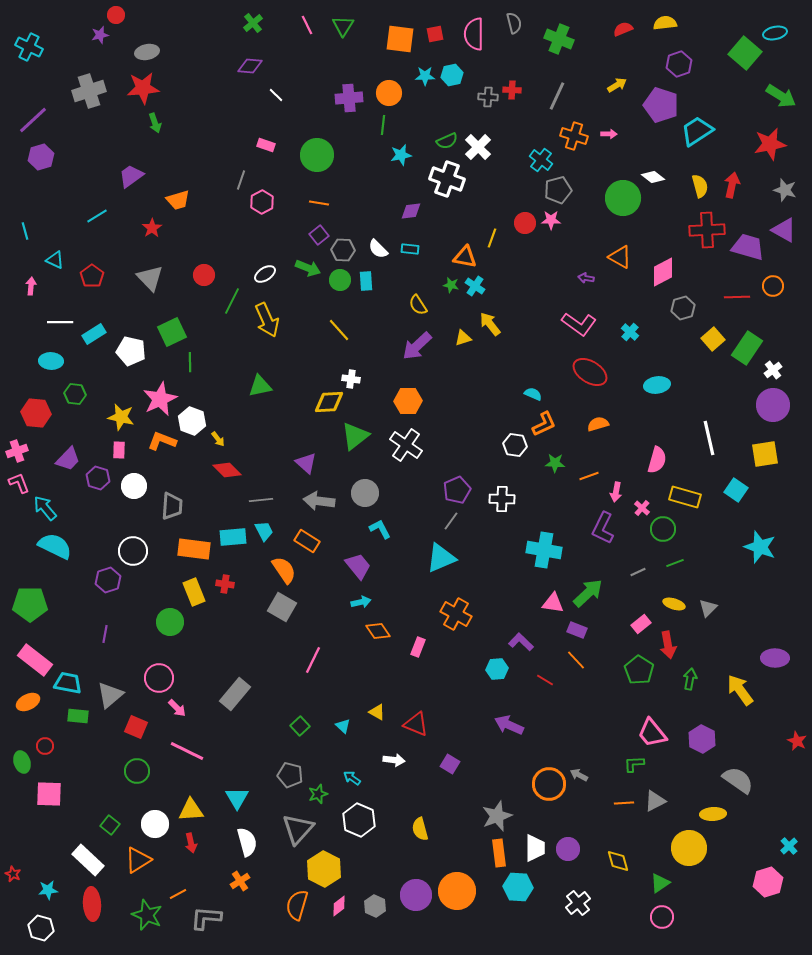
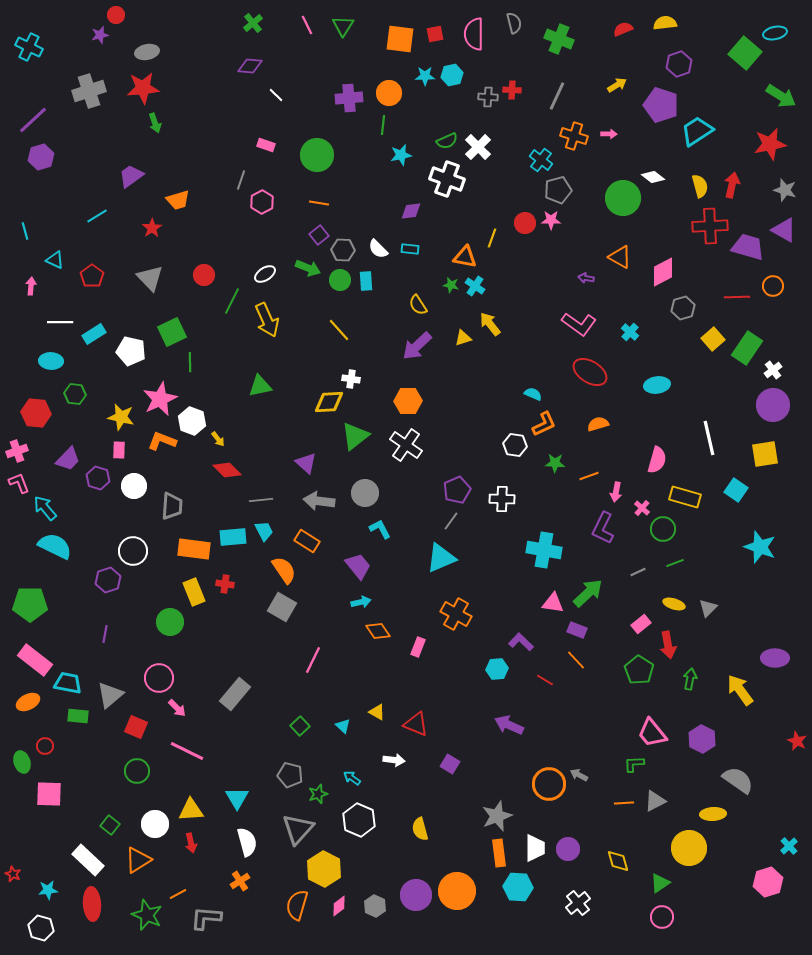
red cross at (707, 230): moved 3 px right, 4 px up
